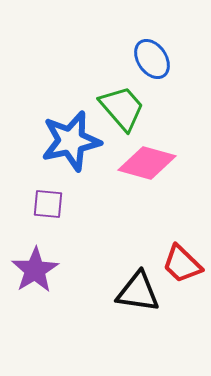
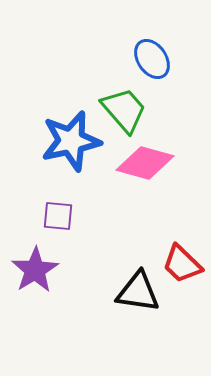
green trapezoid: moved 2 px right, 2 px down
pink diamond: moved 2 px left
purple square: moved 10 px right, 12 px down
